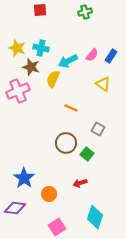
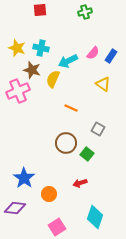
pink semicircle: moved 1 px right, 2 px up
brown star: moved 1 px right, 3 px down
